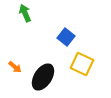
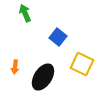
blue square: moved 8 px left
orange arrow: rotated 56 degrees clockwise
